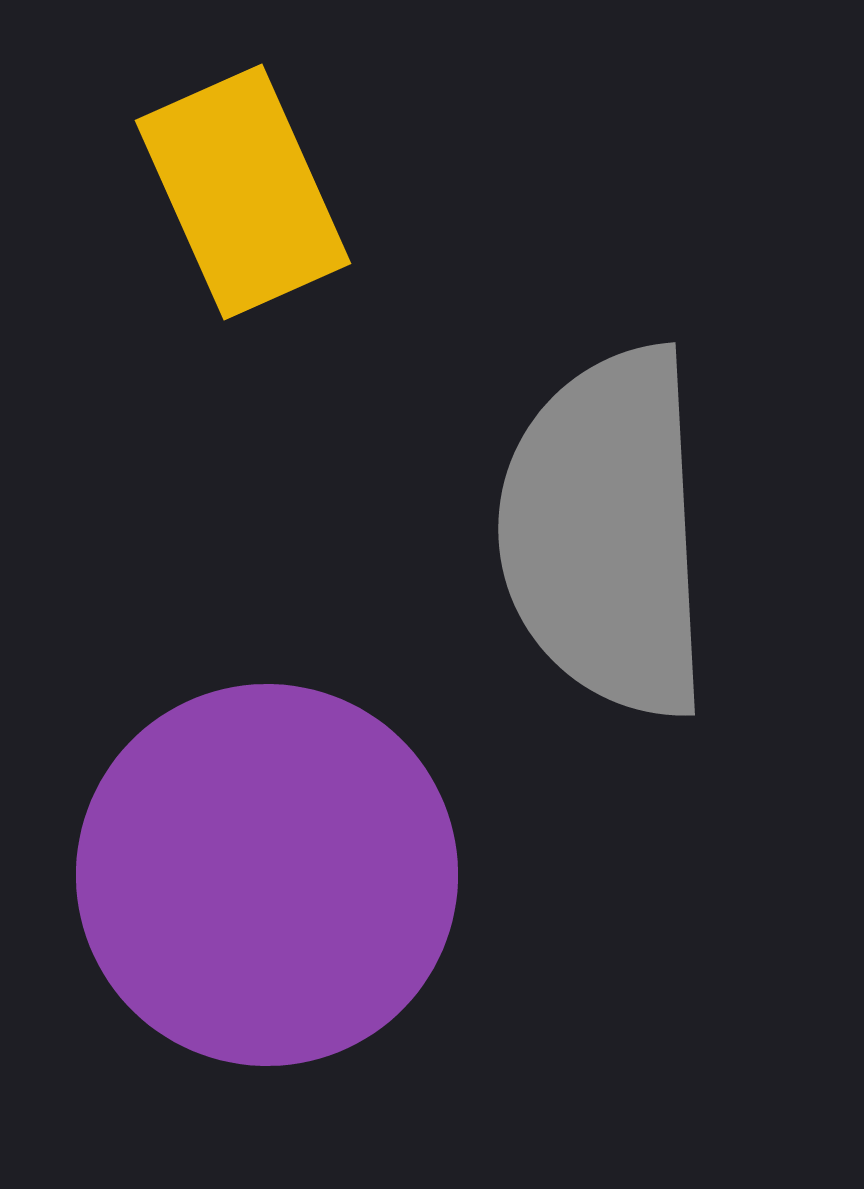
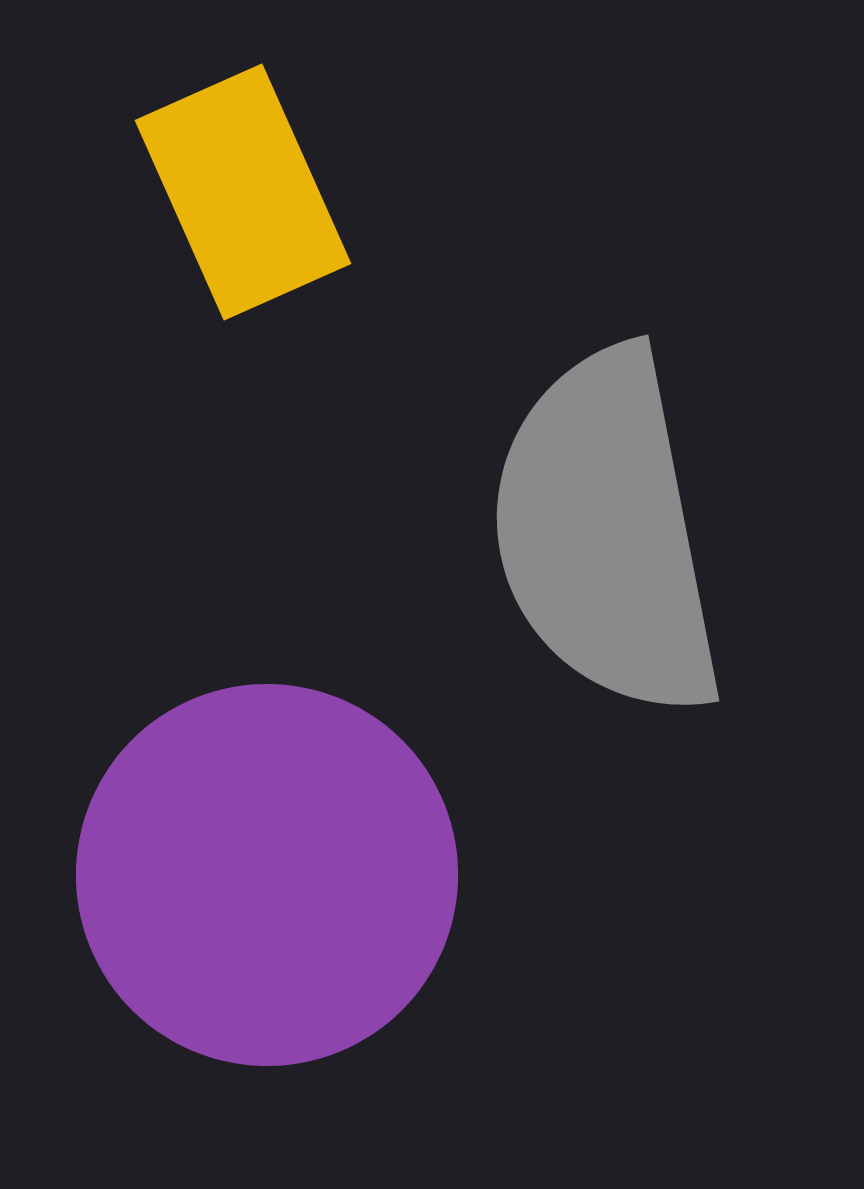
gray semicircle: rotated 8 degrees counterclockwise
